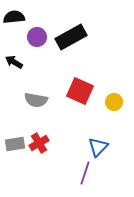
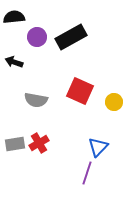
black arrow: rotated 12 degrees counterclockwise
purple line: moved 2 px right
